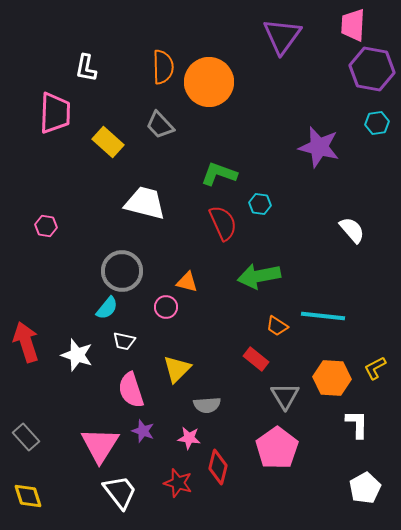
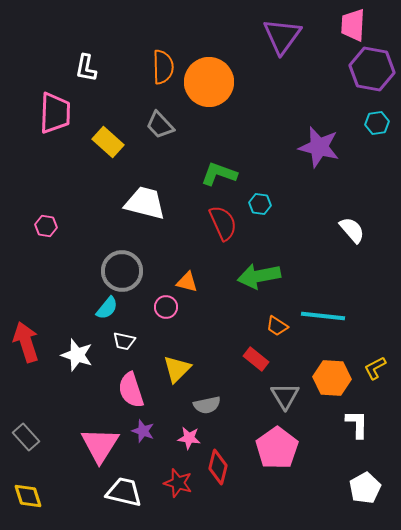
gray semicircle at (207, 405): rotated 8 degrees counterclockwise
white trapezoid at (120, 492): moved 4 px right; rotated 39 degrees counterclockwise
